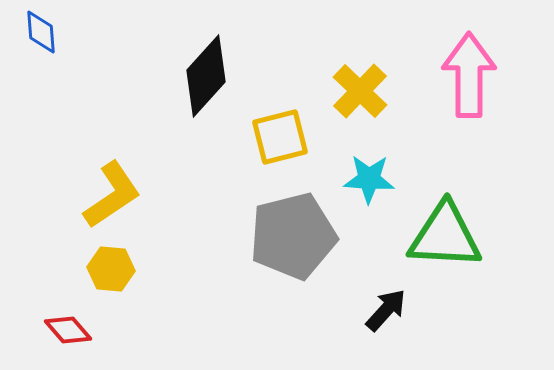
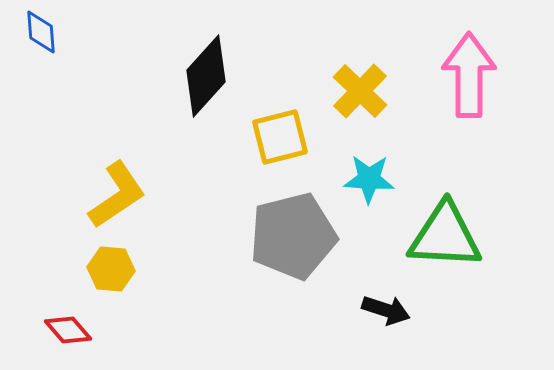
yellow L-shape: moved 5 px right
black arrow: rotated 66 degrees clockwise
